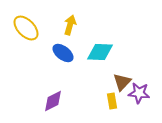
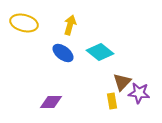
yellow ellipse: moved 2 px left, 5 px up; rotated 32 degrees counterclockwise
cyan diamond: rotated 36 degrees clockwise
purple diamond: moved 2 px left, 1 px down; rotated 25 degrees clockwise
